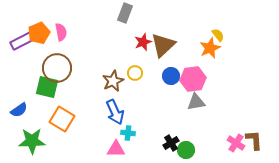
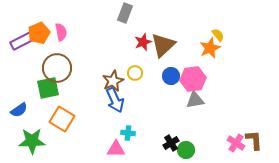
green square: moved 1 px right, 1 px down; rotated 25 degrees counterclockwise
gray triangle: moved 1 px left, 2 px up
blue arrow: moved 12 px up
